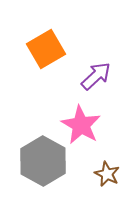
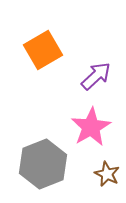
orange square: moved 3 px left, 1 px down
pink star: moved 10 px right, 2 px down; rotated 12 degrees clockwise
gray hexagon: moved 3 px down; rotated 9 degrees clockwise
